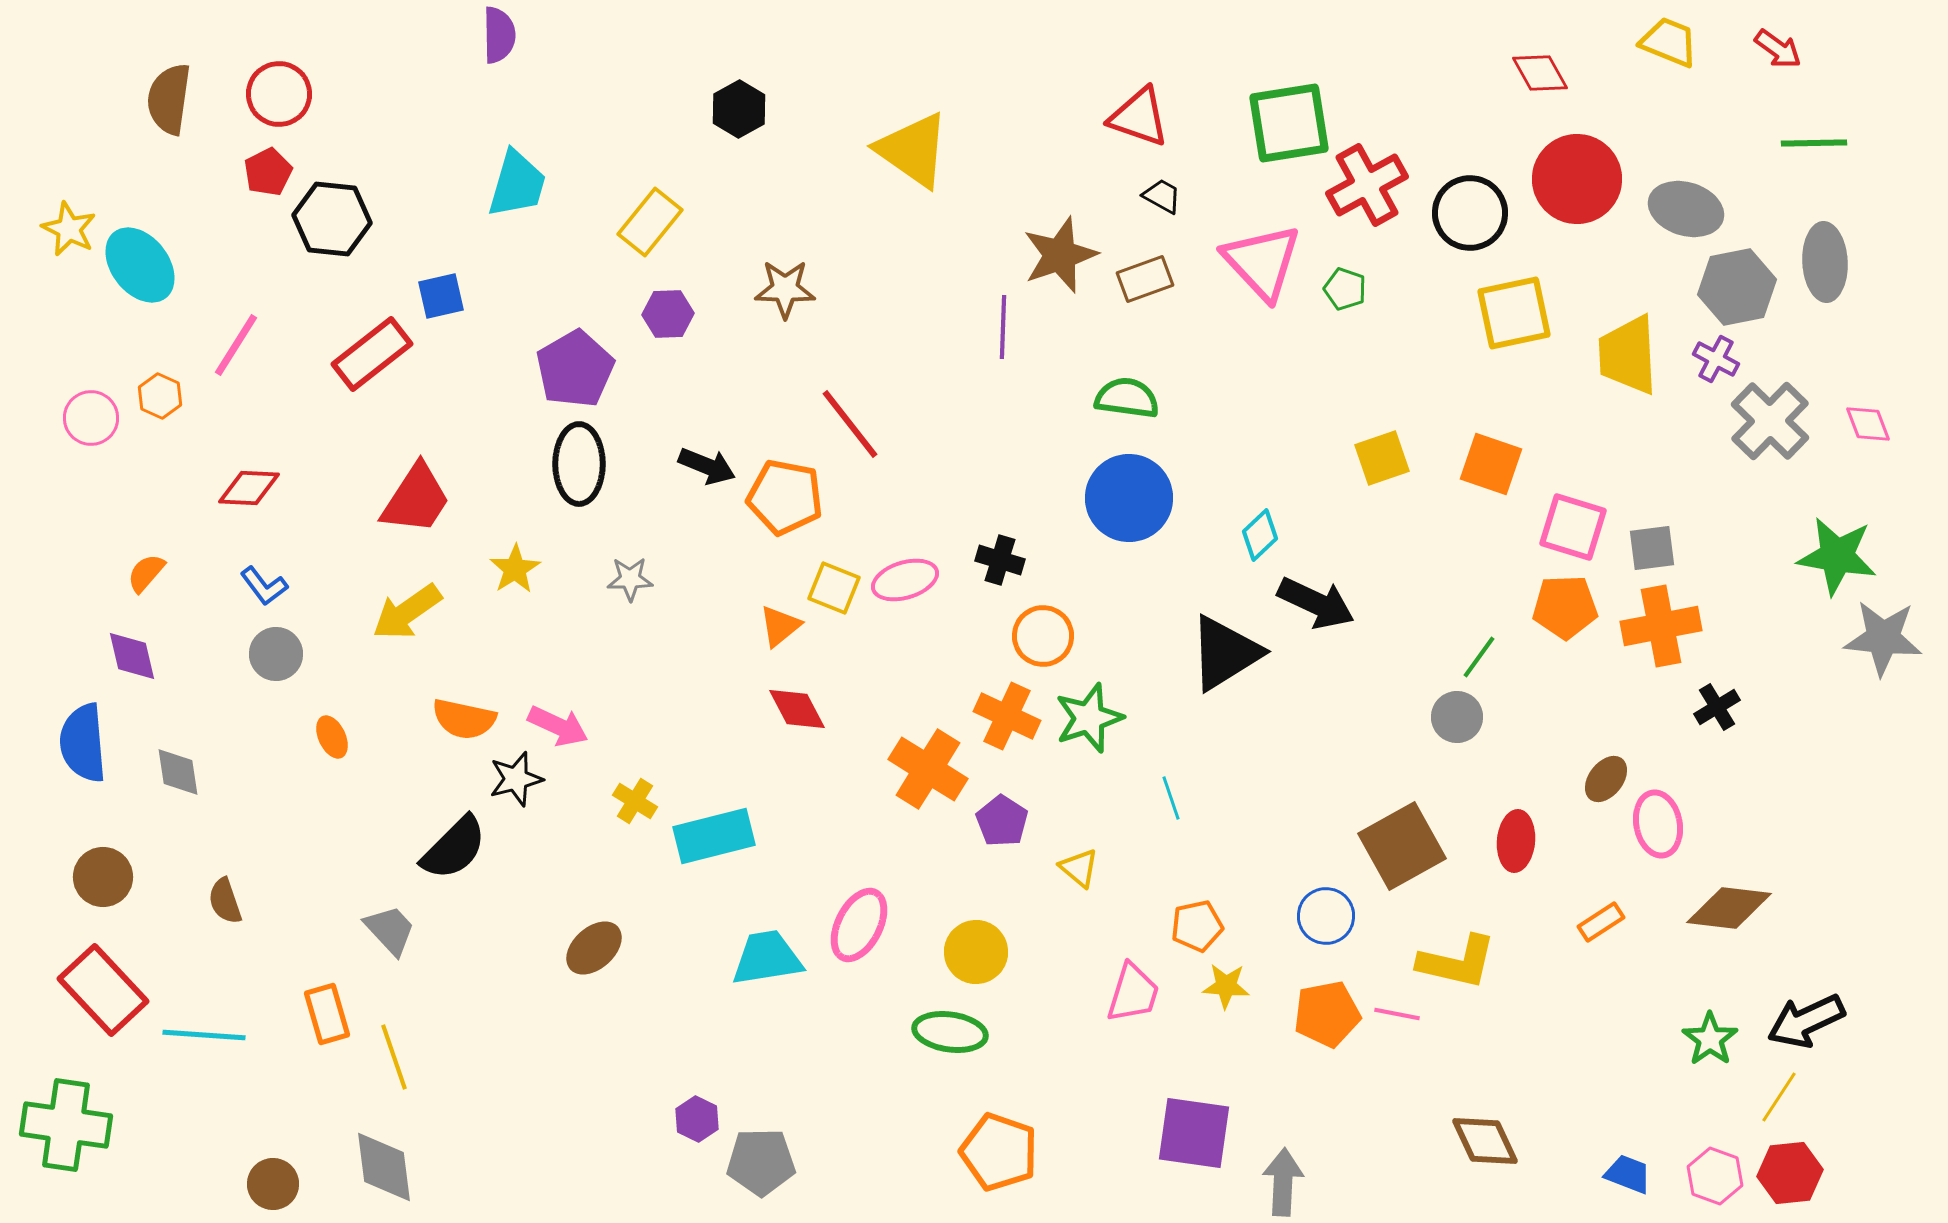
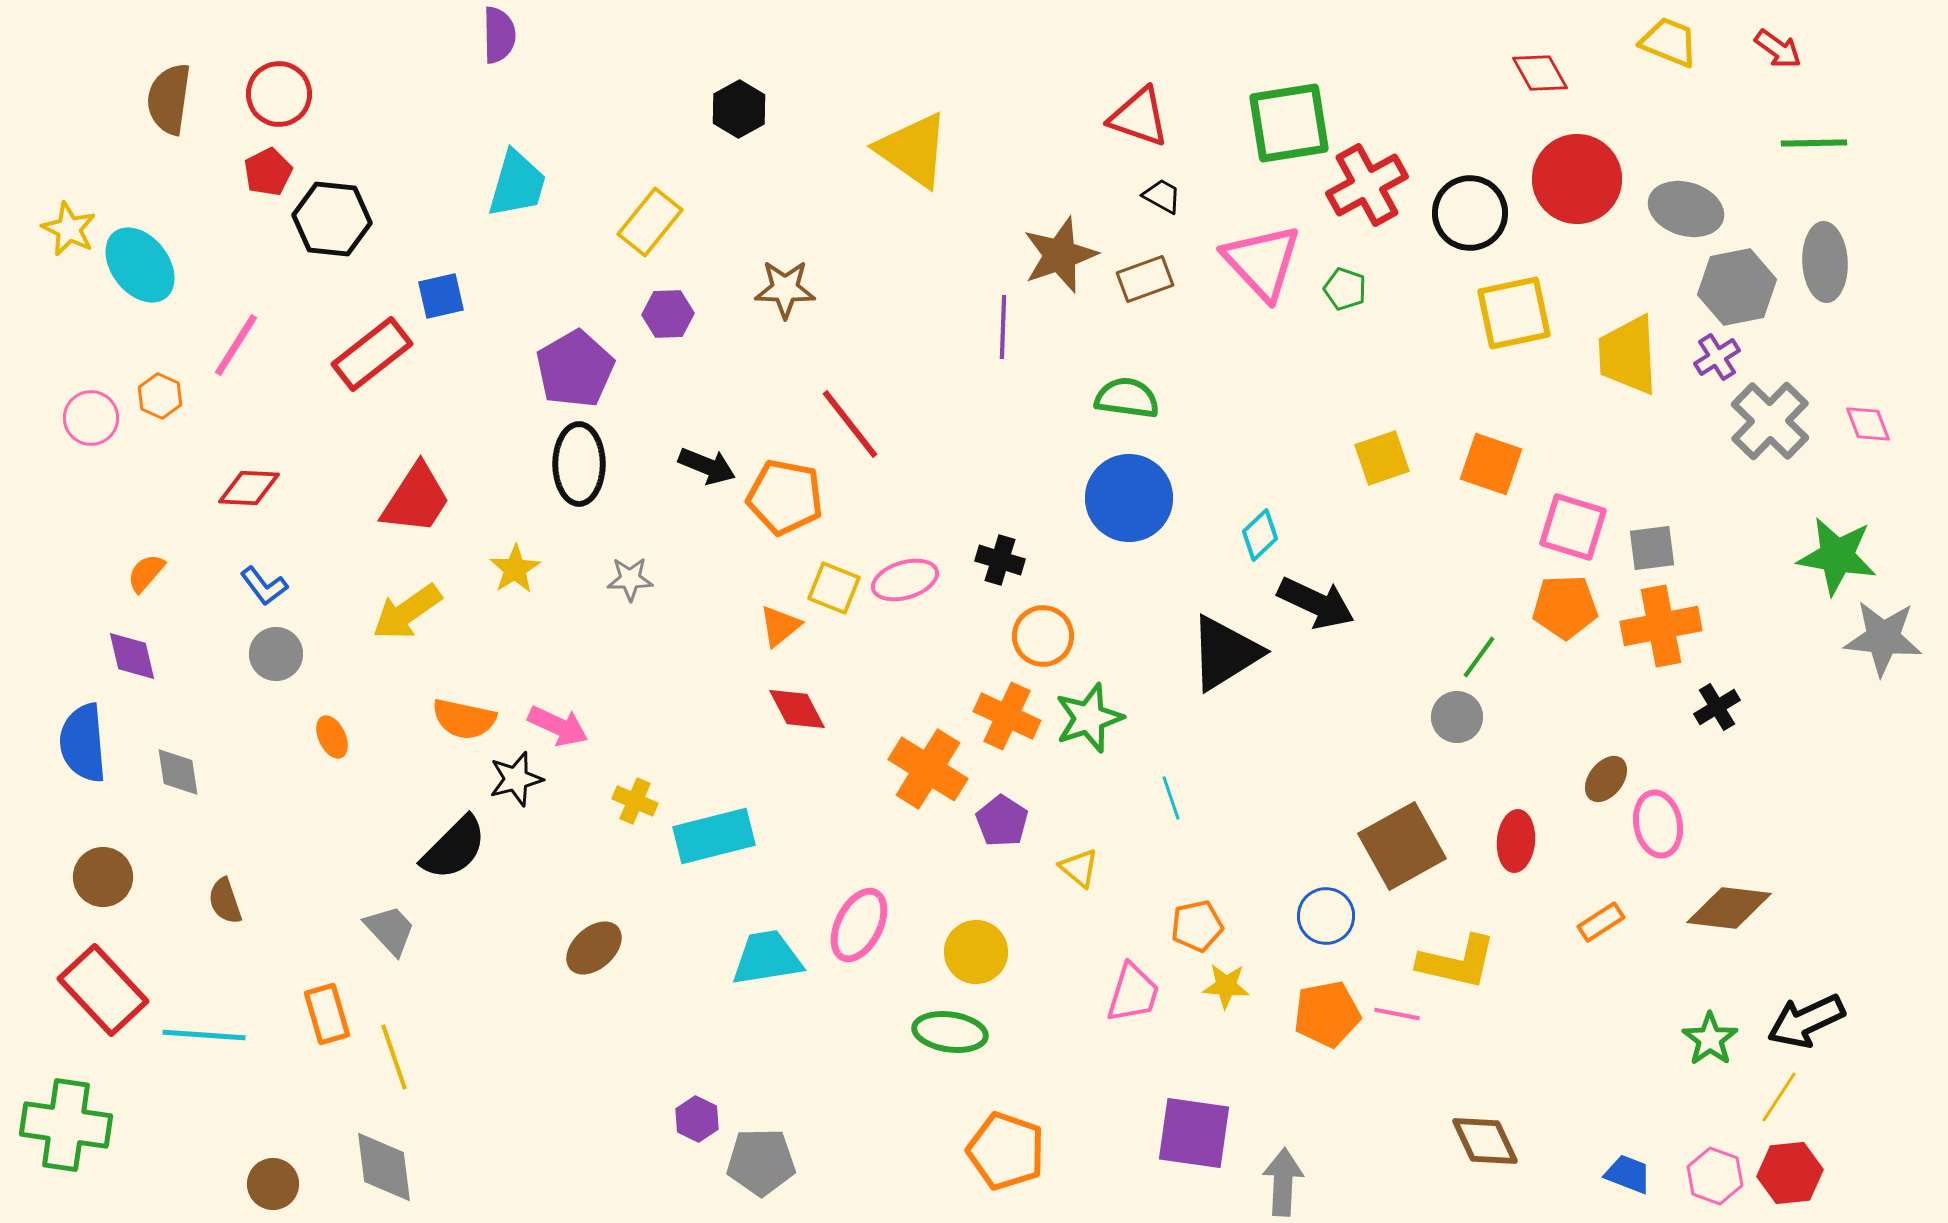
purple cross at (1716, 359): moved 1 px right, 2 px up; rotated 30 degrees clockwise
yellow cross at (635, 801): rotated 9 degrees counterclockwise
orange pentagon at (999, 1152): moved 7 px right, 1 px up
